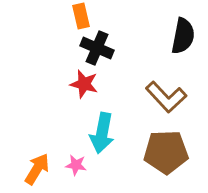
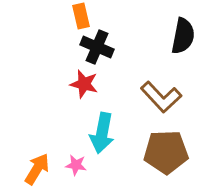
black cross: moved 1 px up
brown L-shape: moved 5 px left
